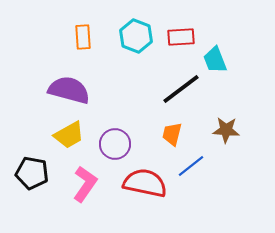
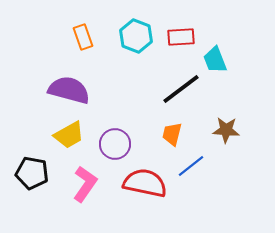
orange rectangle: rotated 15 degrees counterclockwise
